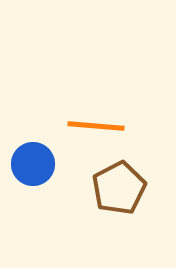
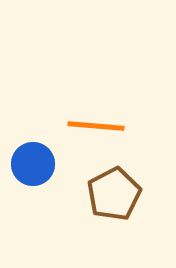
brown pentagon: moved 5 px left, 6 px down
